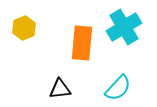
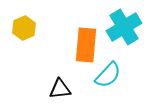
orange rectangle: moved 4 px right, 2 px down
cyan semicircle: moved 10 px left, 13 px up
